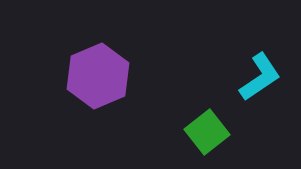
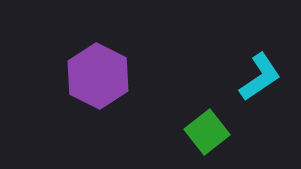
purple hexagon: rotated 10 degrees counterclockwise
